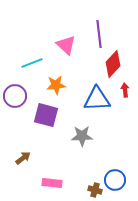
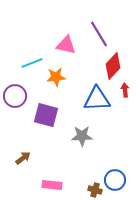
purple line: rotated 24 degrees counterclockwise
pink triangle: rotated 30 degrees counterclockwise
red diamond: moved 2 px down
orange star: moved 8 px up
pink rectangle: moved 2 px down
